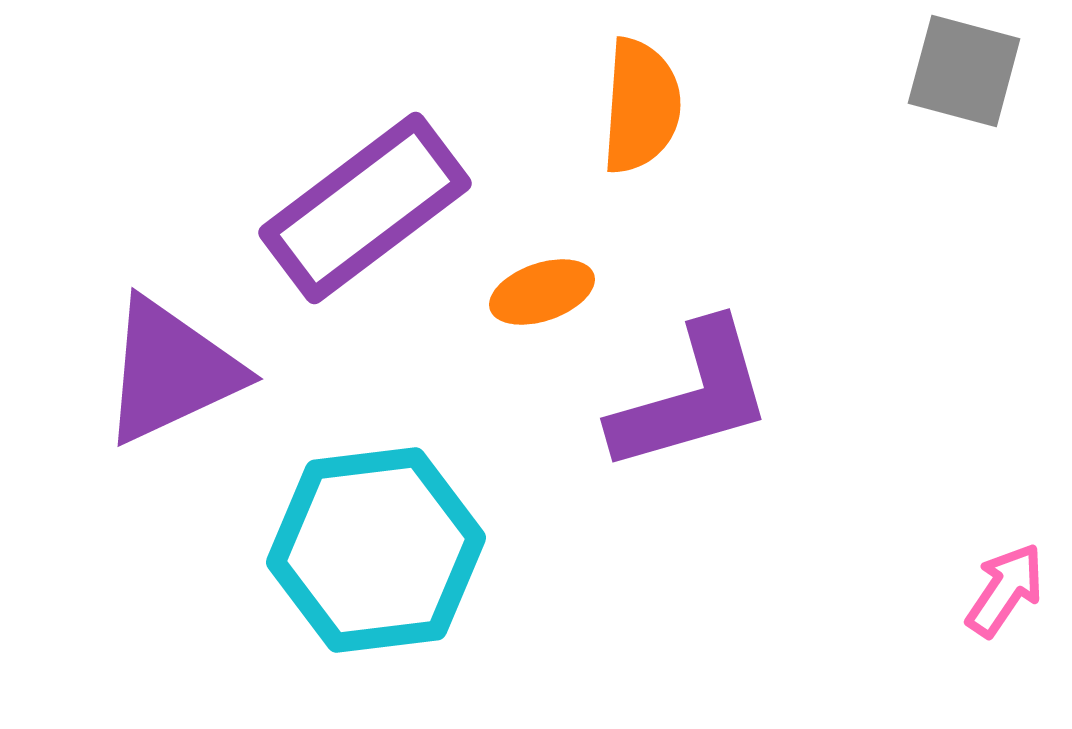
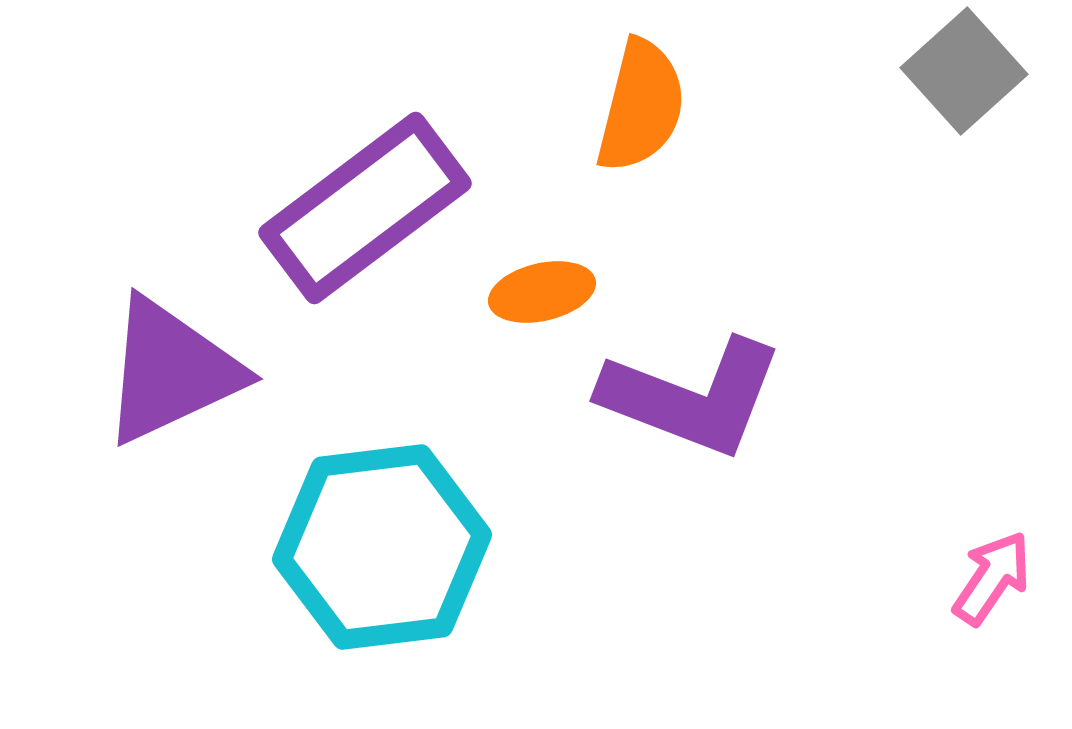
gray square: rotated 33 degrees clockwise
orange semicircle: rotated 10 degrees clockwise
orange ellipse: rotated 6 degrees clockwise
purple L-shape: rotated 37 degrees clockwise
cyan hexagon: moved 6 px right, 3 px up
pink arrow: moved 13 px left, 12 px up
